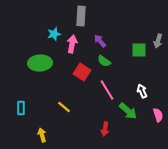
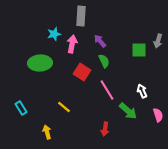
green semicircle: rotated 152 degrees counterclockwise
cyan rectangle: rotated 32 degrees counterclockwise
yellow arrow: moved 5 px right, 3 px up
